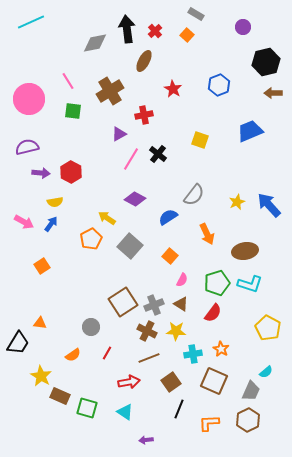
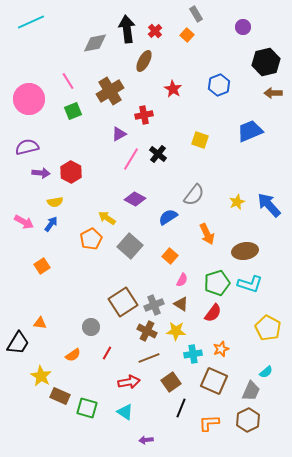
gray rectangle at (196, 14): rotated 28 degrees clockwise
green square at (73, 111): rotated 30 degrees counterclockwise
orange star at (221, 349): rotated 21 degrees clockwise
black line at (179, 409): moved 2 px right, 1 px up
